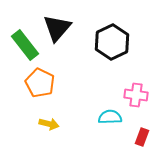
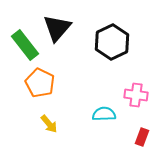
cyan semicircle: moved 6 px left, 3 px up
yellow arrow: rotated 36 degrees clockwise
